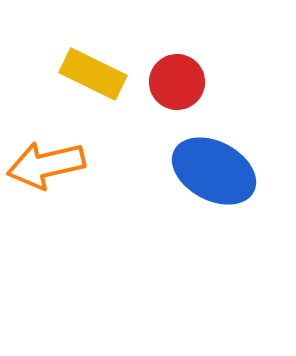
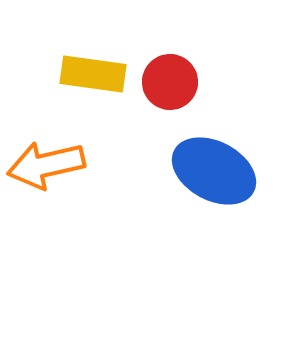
yellow rectangle: rotated 18 degrees counterclockwise
red circle: moved 7 px left
